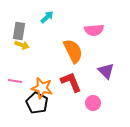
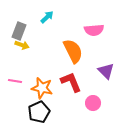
gray rectangle: rotated 12 degrees clockwise
black pentagon: moved 2 px right, 9 px down; rotated 20 degrees clockwise
